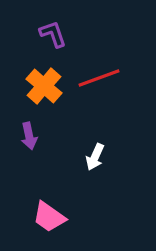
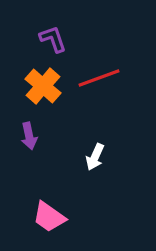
purple L-shape: moved 5 px down
orange cross: moved 1 px left
